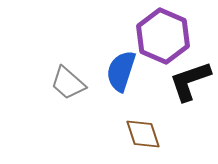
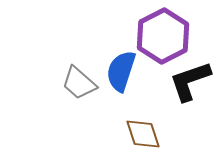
purple hexagon: rotated 10 degrees clockwise
gray trapezoid: moved 11 px right
